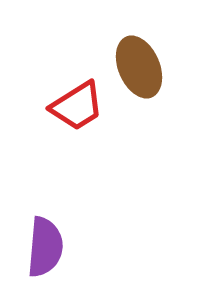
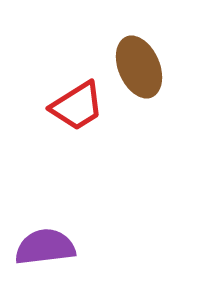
purple semicircle: rotated 102 degrees counterclockwise
